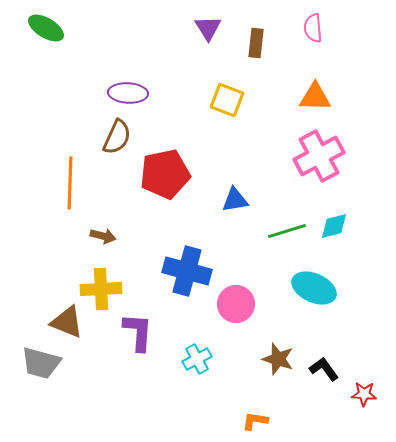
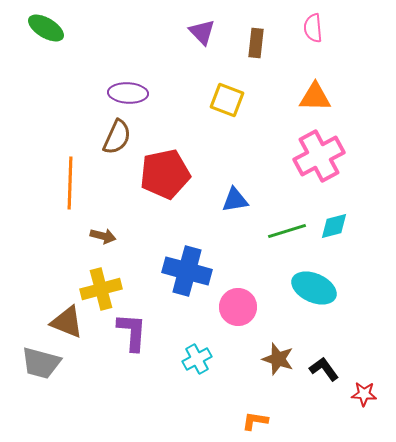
purple triangle: moved 6 px left, 4 px down; rotated 12 degrees counterclockwise
yellow cross: rotated 12 degrees counterclockwise
pink circle: moved 2 px right, 3 px down
purple L-shape: moved 6 px left
